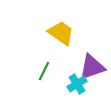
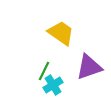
purple triangle: moved 3 px left
cyan cross: moved 24 px left, 1 px down
